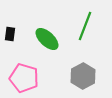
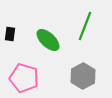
green ellipse: moved 1 px right, 1 px down
